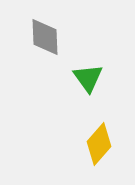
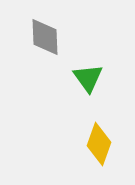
yellow diamond: rotated 21 degrees counterclockwise
